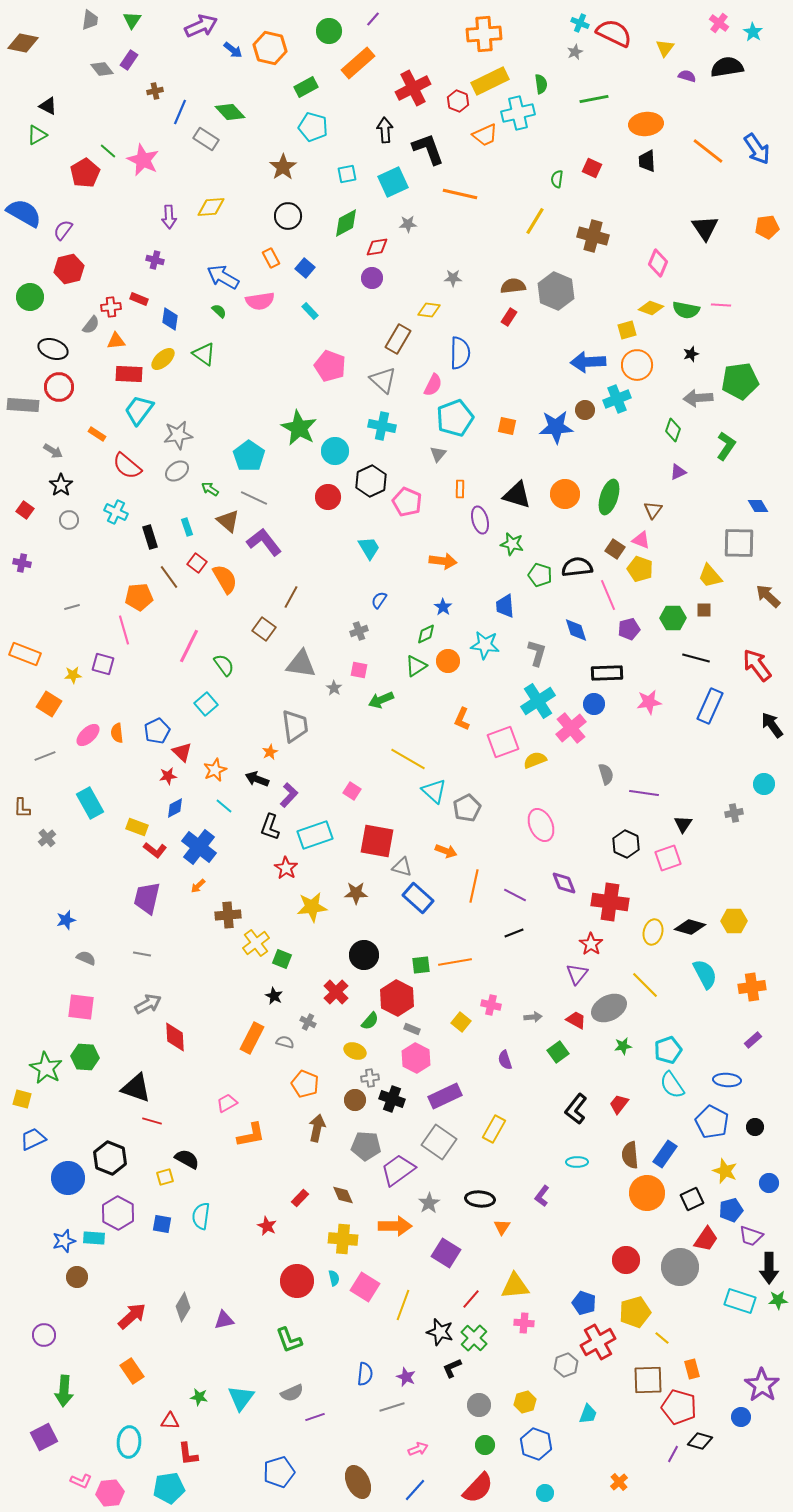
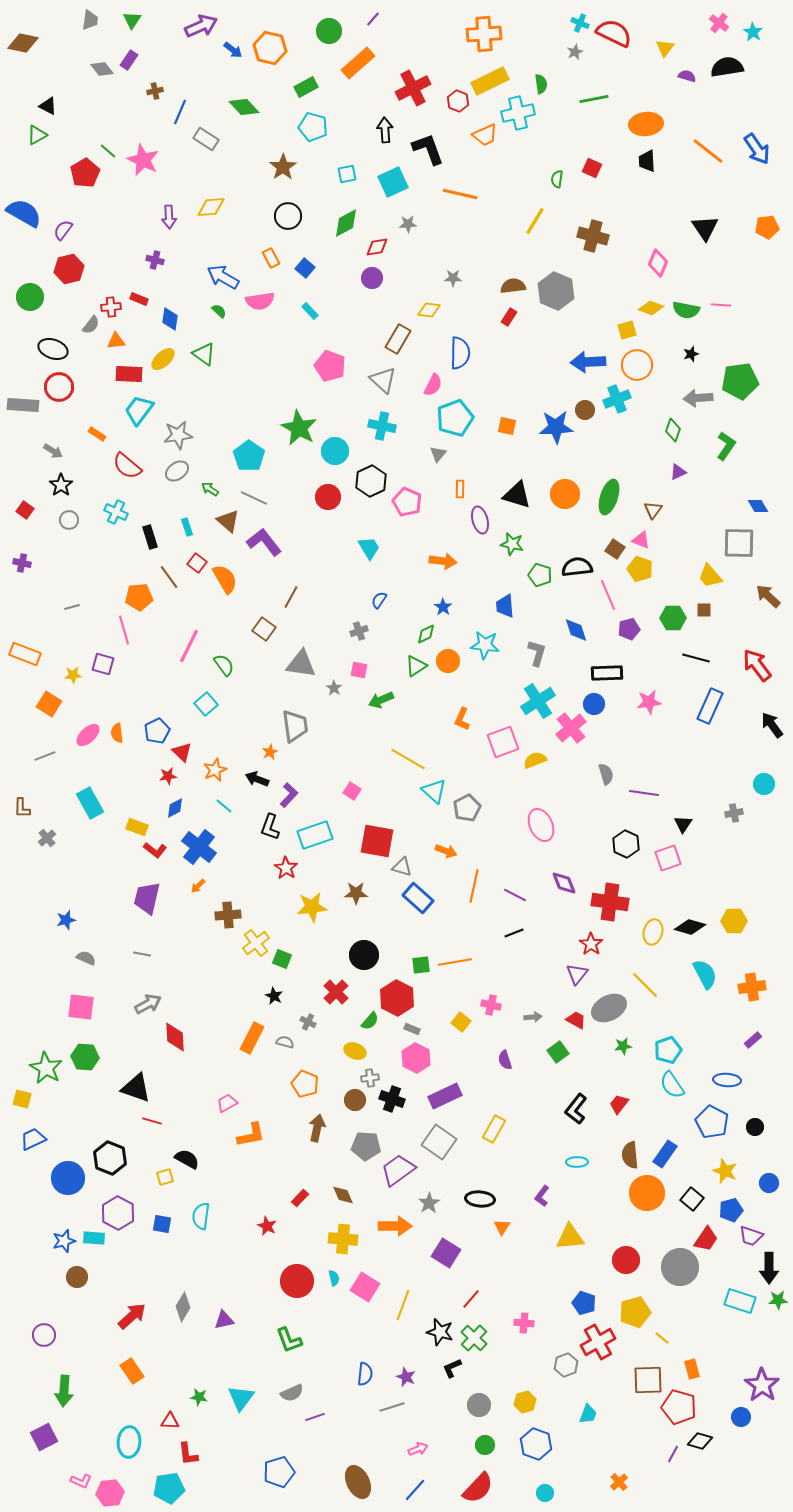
green diamond at (230, 112): moved 14 px right, 5 px up
black square at (692, 1199): rotated 25 degrees counterclockwise
yellow triangle at (515, 1286): moved 55 px right, 49 px up
